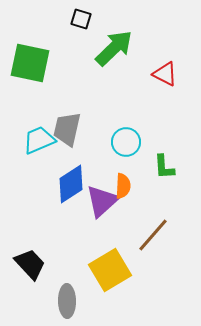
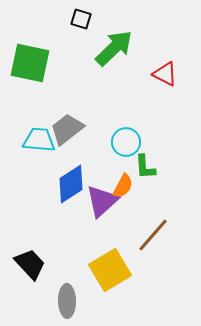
gray trapezoid: rotated 39 degrees clockwise
cyan trapezoid: rotated 28 degrees clockwise
green L-shape: moved 19 px left
orange semicircle: rotated 25 degrees clockwise
